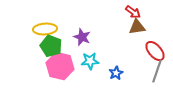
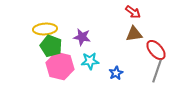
brown triangle: moved 3 px left, 7 px down
purple star: rotated 12 degrees counterclockwise
red ellipse: moved 1 px right, 1 px up
